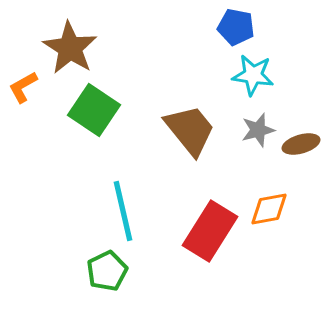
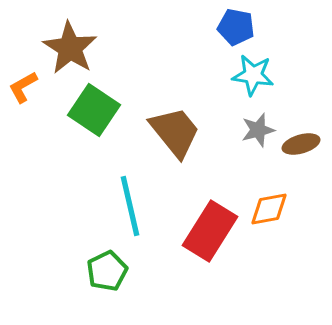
brown trapezoid: moved 15 px left, 2 px down
cyan line: moved 7 px right, 5 px up
